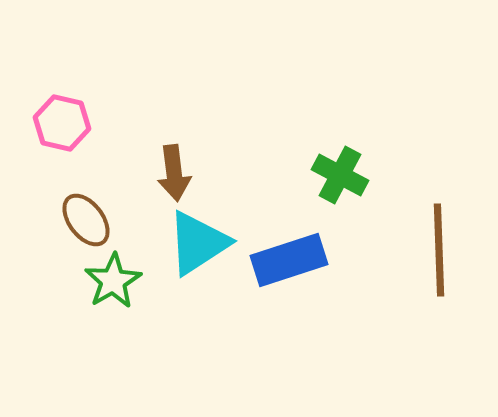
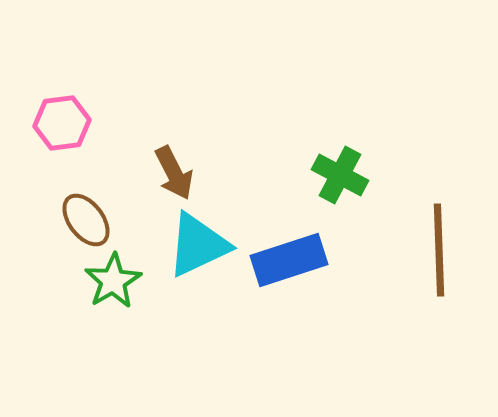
pink hexagon: rotated 20 degrees counterclockwise
brown arrow: rotated 20 degrees counterclockwise
cyan triangle: moved 2 px down; rotated 8 degrees clockwise
